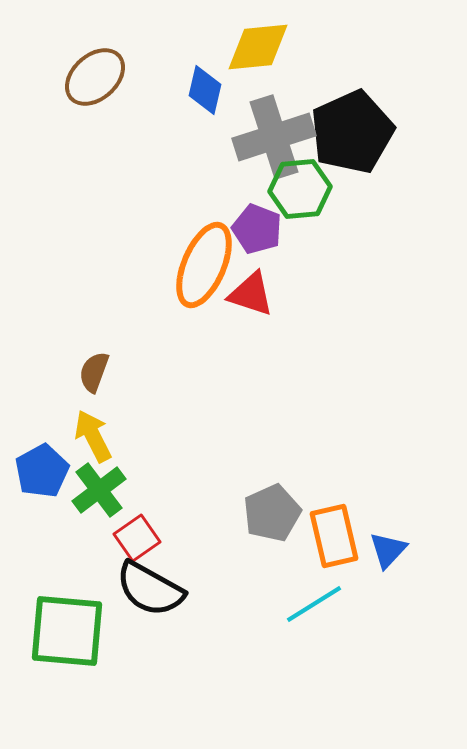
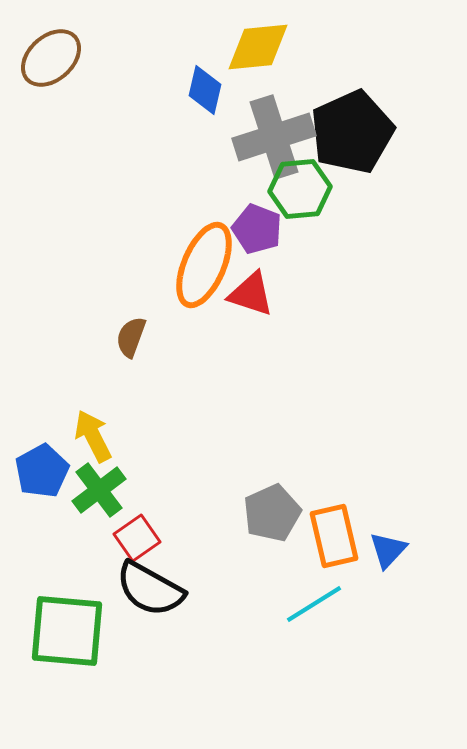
brown ellipse: moved 44 px left, 19 px up
brown semicircle: moved 37 px right, 35 px up
